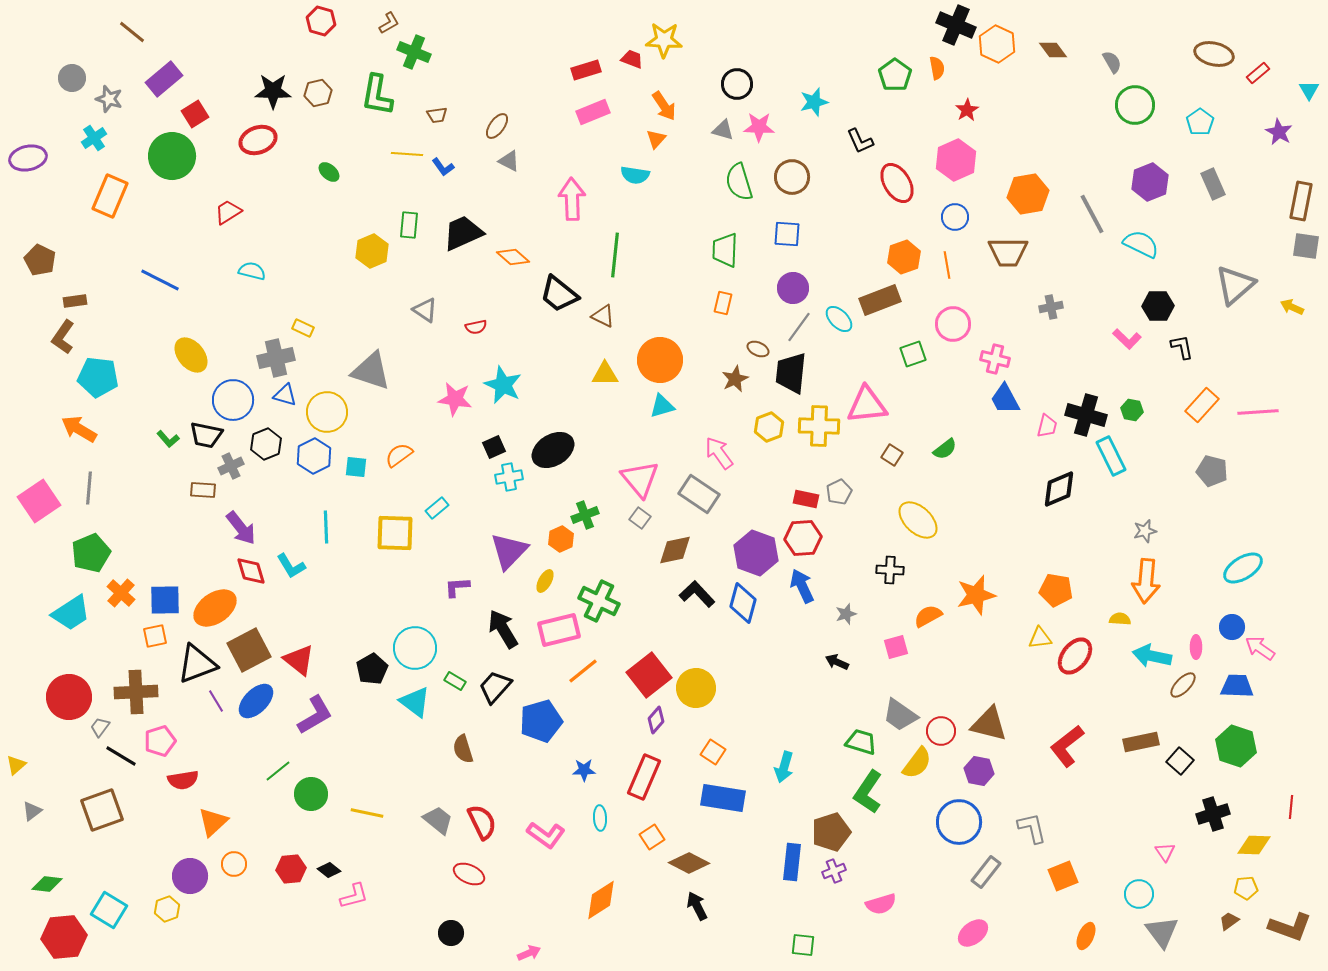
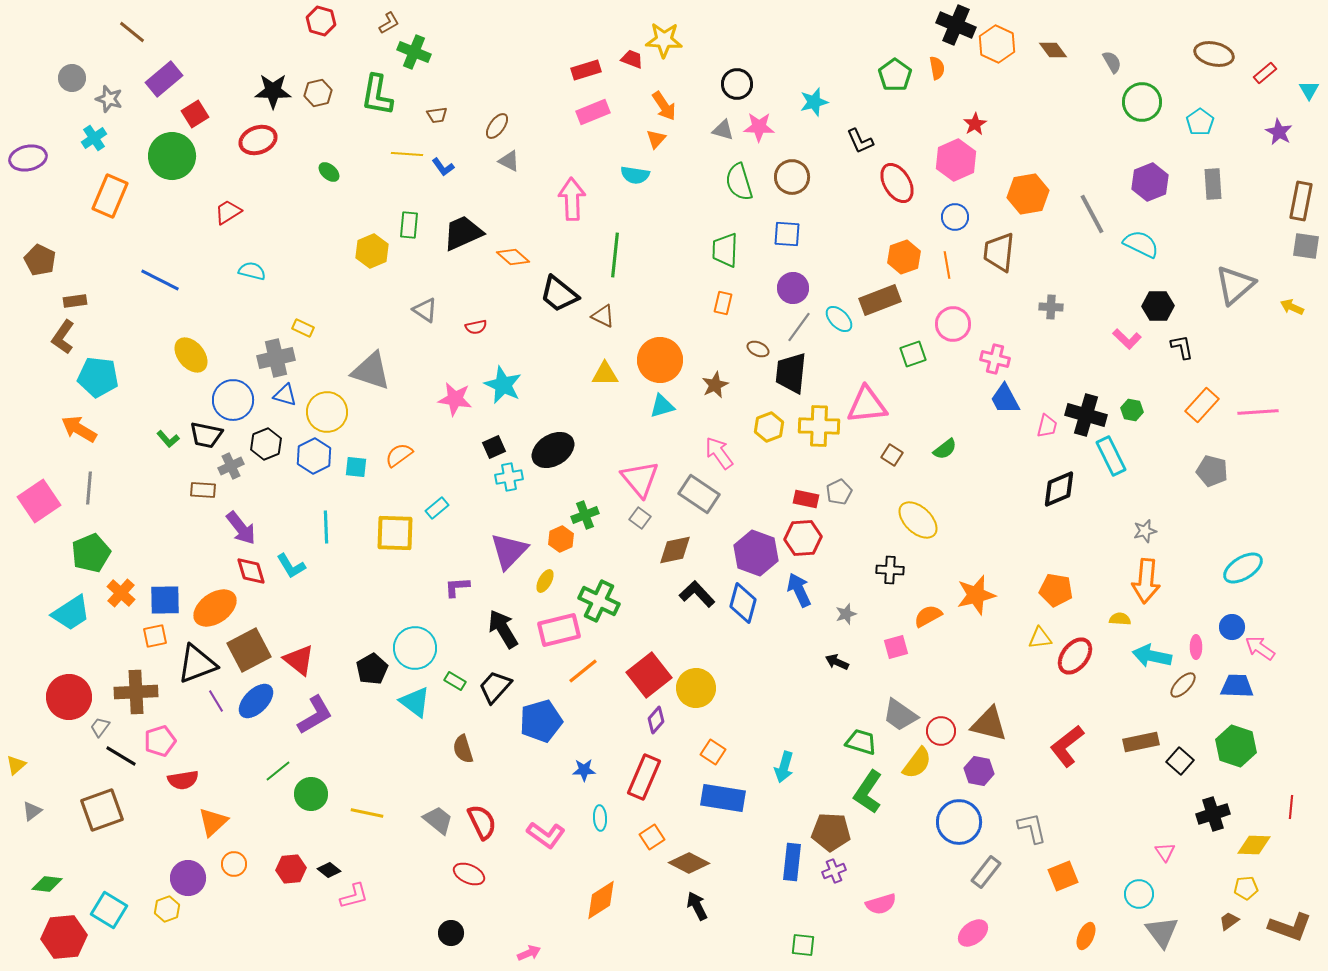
red rectangle at (1258, 73): moved 7 px right
green circle at (1135, 105): moved 7 px right, 3 px up
red star at (967, 110): moved 8 px right, 14 px down
gray rectangle at (1213, 184): rotated 20 degrees clockwise
brown trapezoid at (1008, 252): moved 9 px left; rotated 96 degrees clockwise
gray cross at (1051, 307): rotated 15 degrees clockwise
brown star at (735, 379): moved 20 px left, 6 px down
blue arrow at (802, 586): moved 3 px left, 4 px down
brown pentagon at (831, 832): rotated 21 degrees clockwise
purple circle at (190, 876): moved 2 px left, 2 px down
